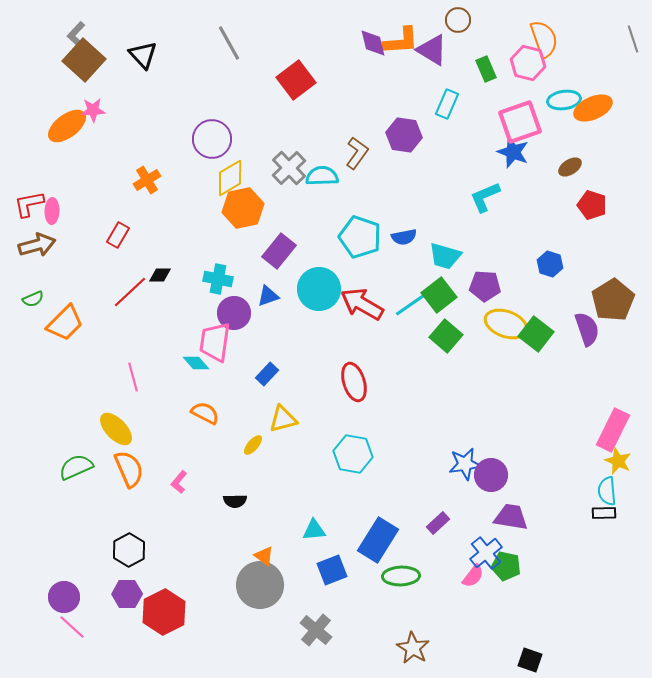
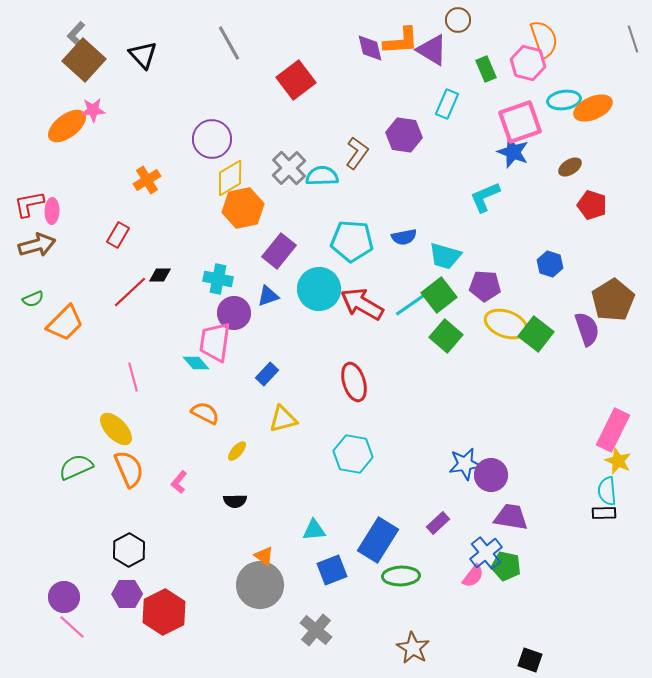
purple diamond at (373, 43): moved 3 px left, 5 px down
cyan pentagon at (360, 237): moved 8 px left, 4 px down; rotated 15 degrees counterclockwise
yellow ellipse at (253, 445): moved 16 px left, 6 px down
